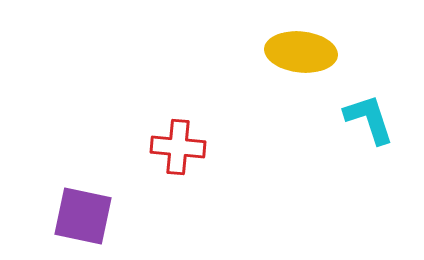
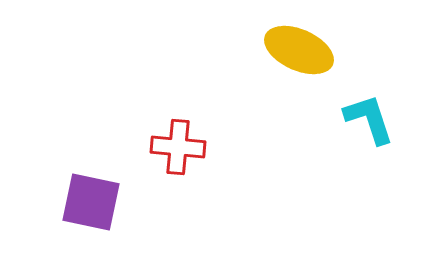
yellow ellipse: moved 2 px left, 2 px up; rotated 18 degrees clockwise
purple square: moved 8 px right, 14 px up
